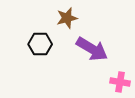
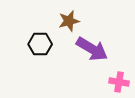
brown star: moved 2 px right, 3 px down
pink cross: moved 1 px left
